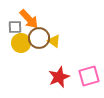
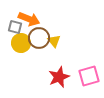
orange arrow: rotated 25 degrees counterclockwise
gray square: rotated 16 degrees clockwise
yellow triangle: rotated 16 degrees clockwise
